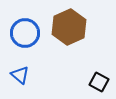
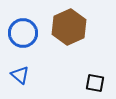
blue circle: moved 2 px left
black square: moved 4 px left, 1 px down; rotated 18 degrees counterclockwise
